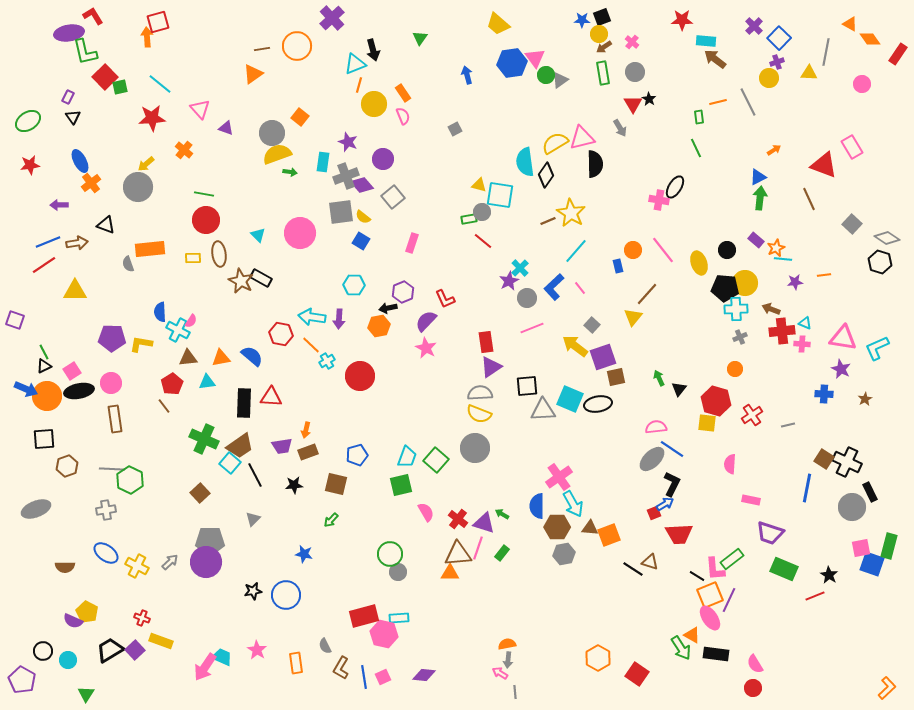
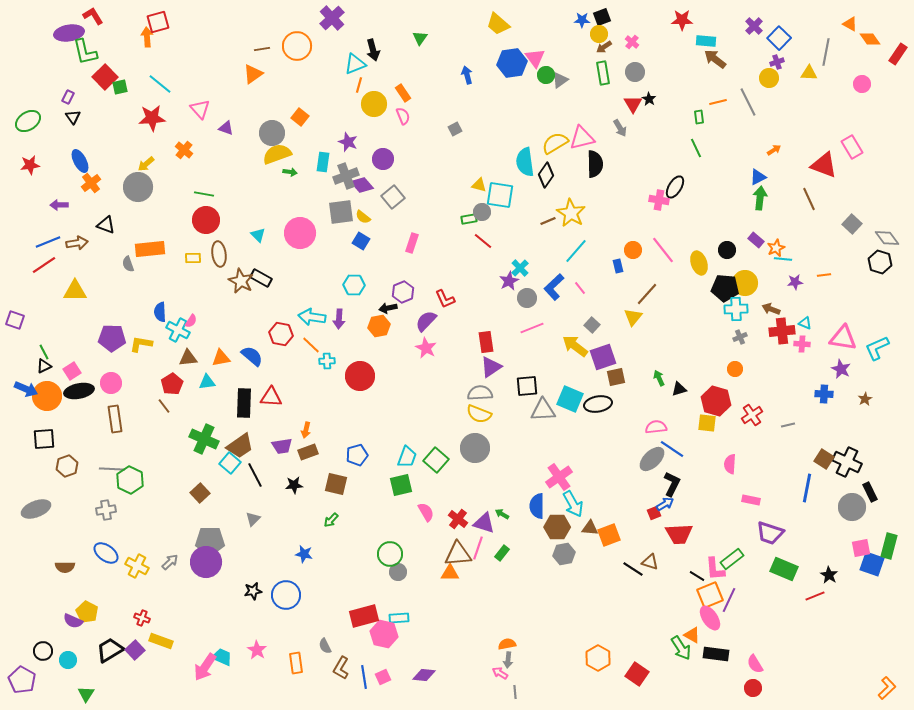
gray diamond at (887, 238): rotated 20 degrees clockwise
cyan cross at (327, 361): rotated 28 degrees clockwise
black triangle at (679, 389): rotated 35 degrees clockwise
